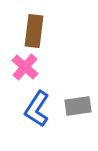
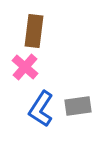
blue L-shape: moved 4 px right
